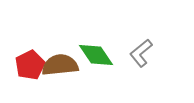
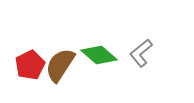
green diamond: moved 3 px right; rotated 15 degrees counterclockwise
brown semicircle: rotated 51 degrees counterclockwise
